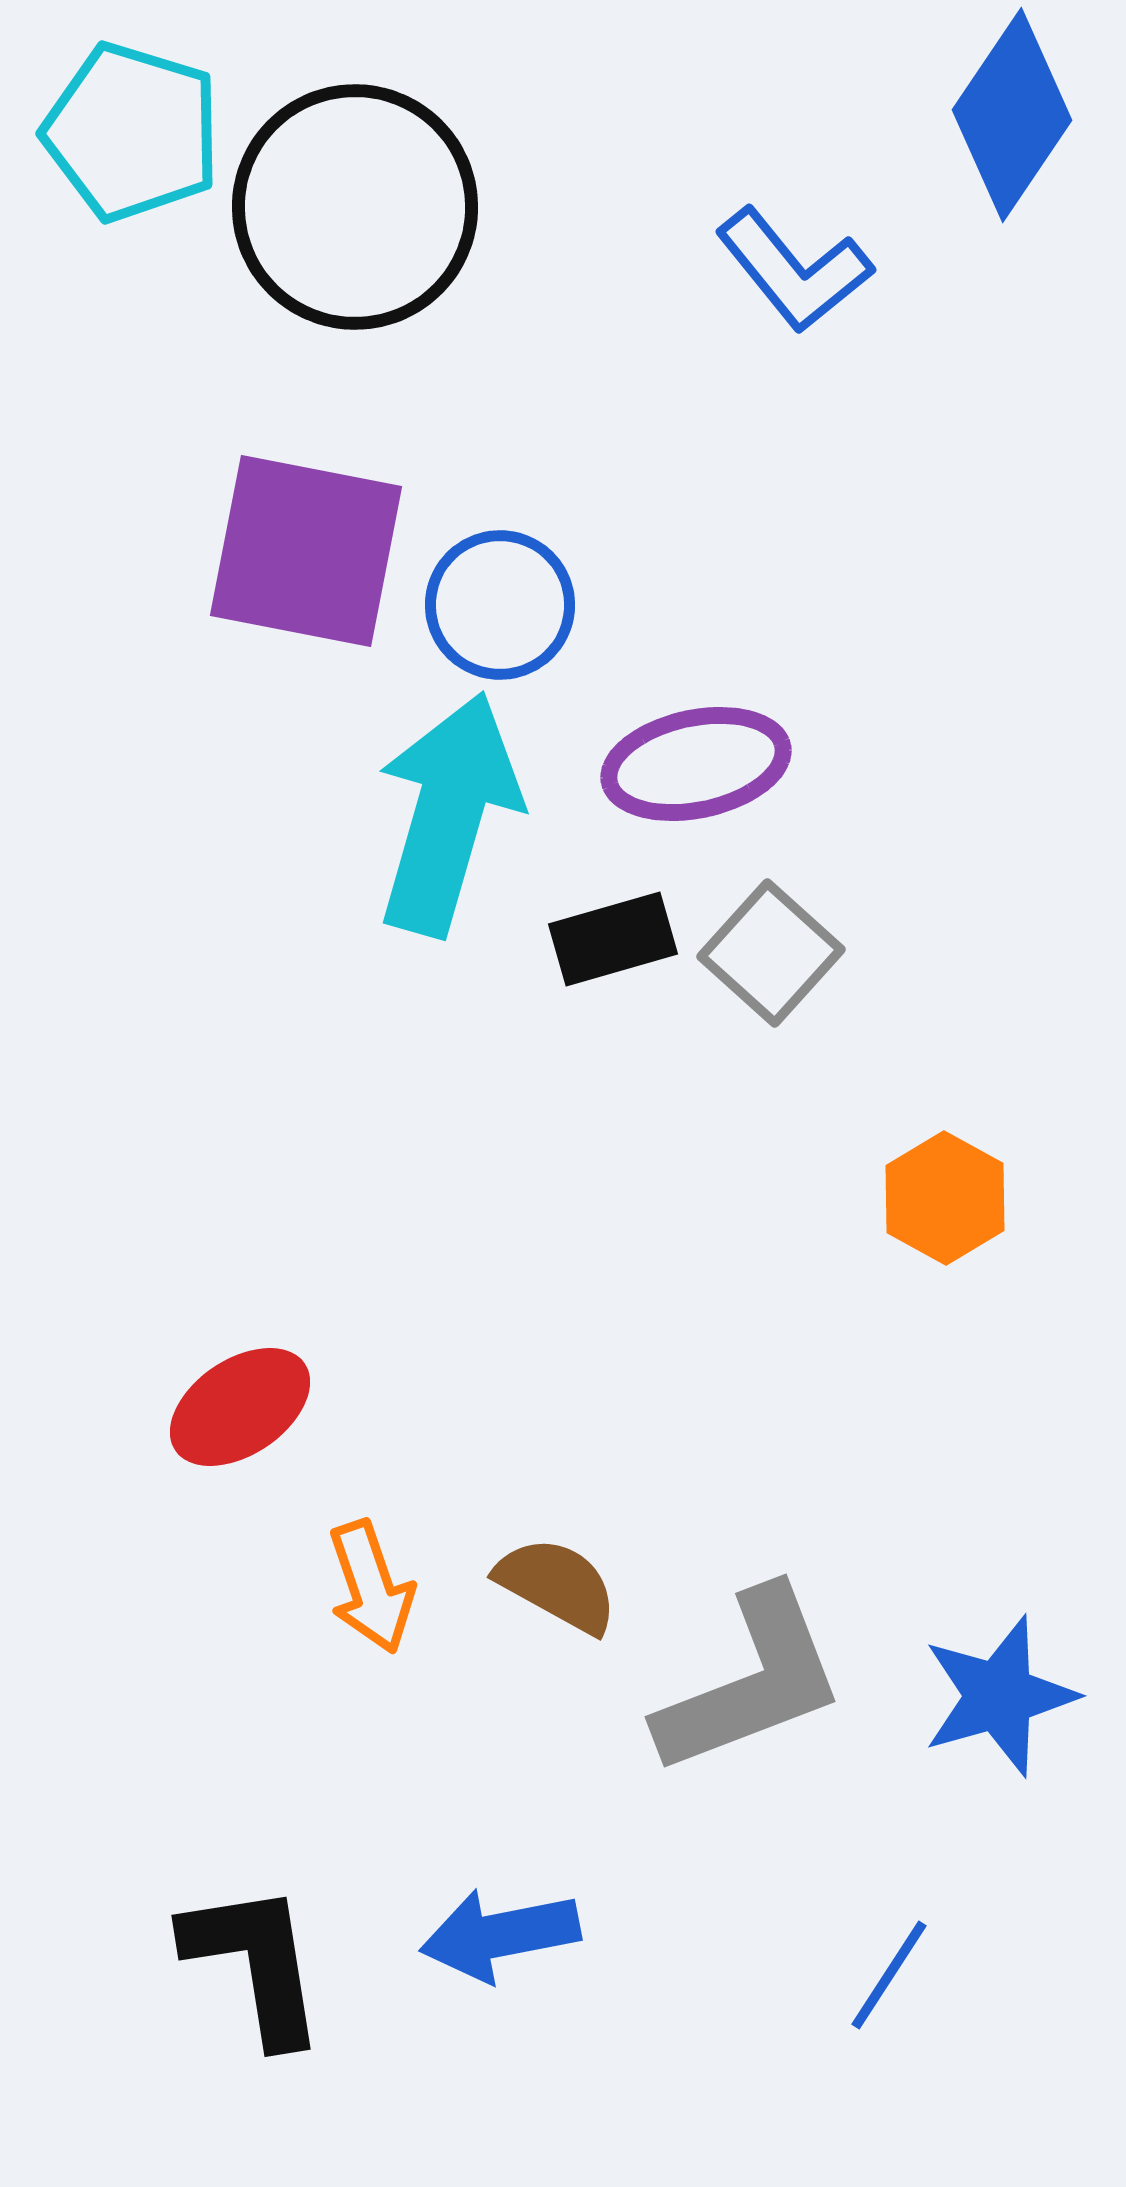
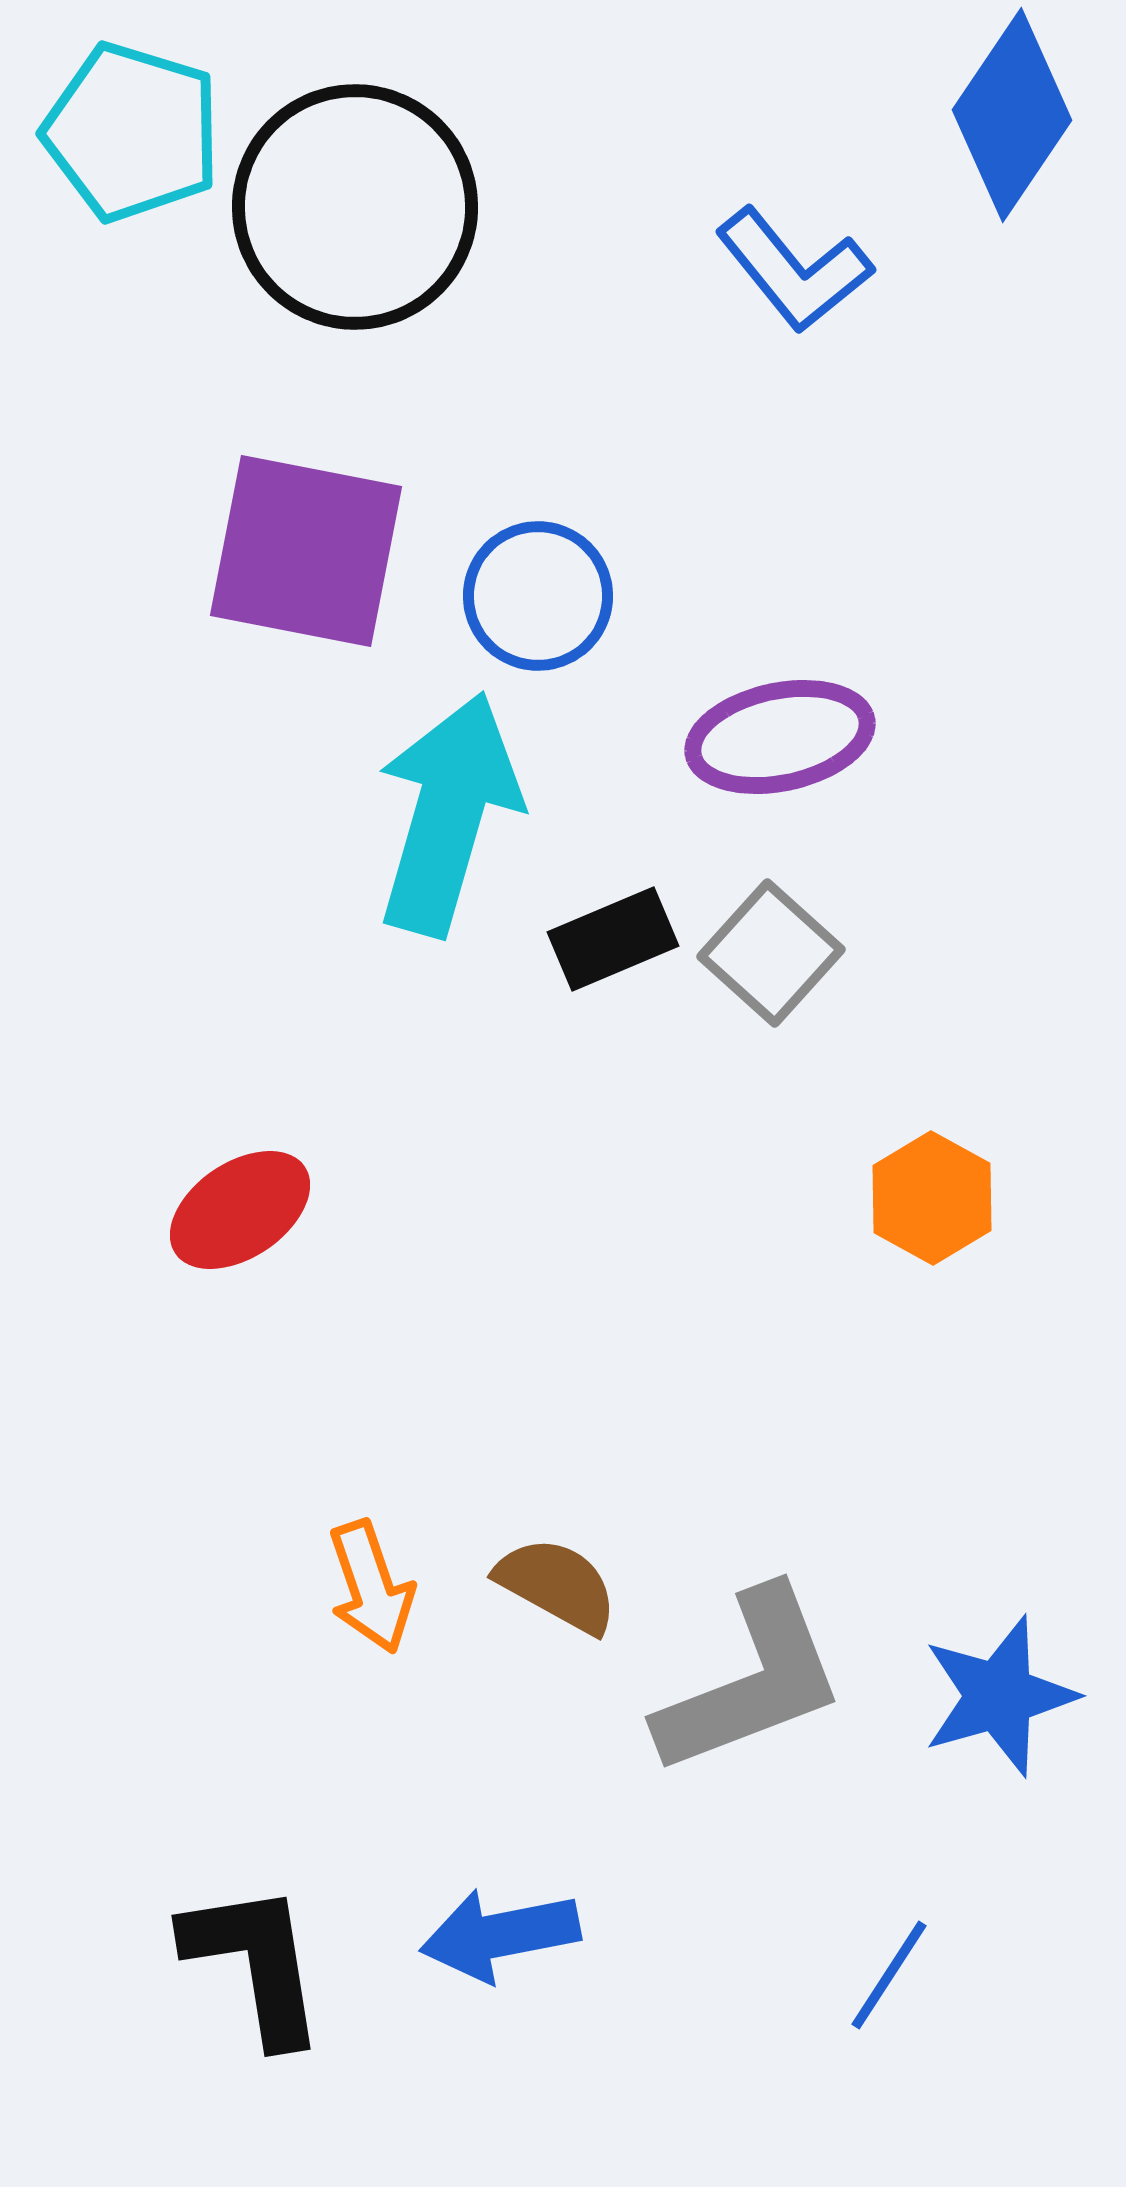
blue circle: moved 38 px right, 9 px up
purple ellipse: moved 84 px right, 27 px up
black rectangle: rotated 7 degrees counterclockwise
orange hexagon: moved 13 px left
red ellipse: moved 197 px up
